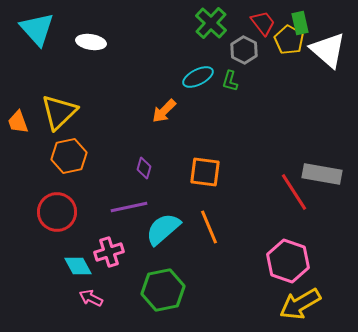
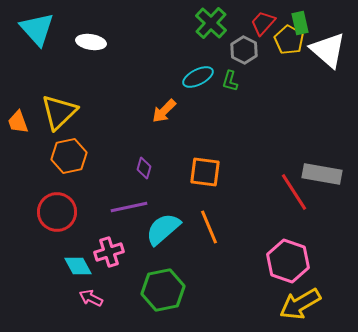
red trapezoid: rotated 100 degrees counterclockwise
